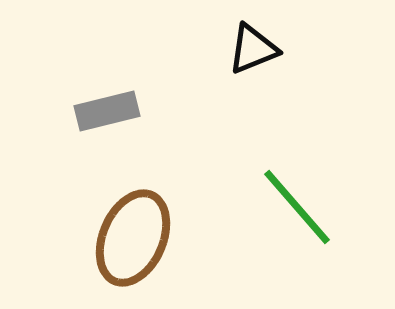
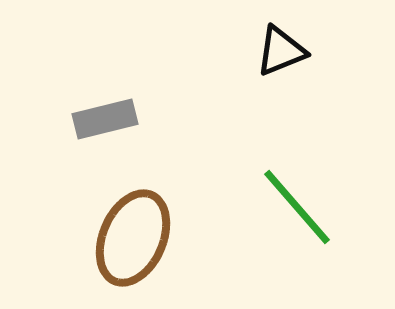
black triangle: moved 28 px right, 2 px down
gray rectangle: moved 2 px left, 8 px down
